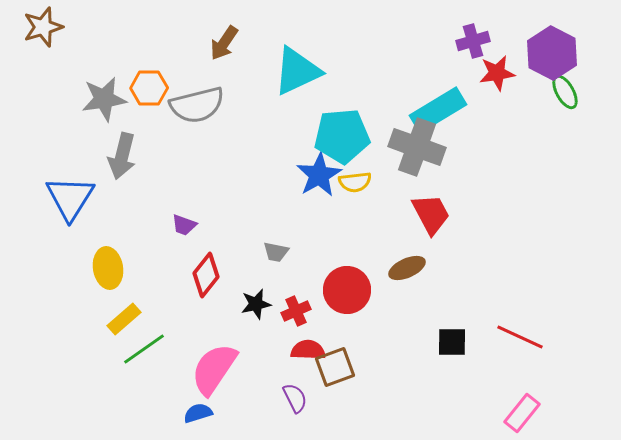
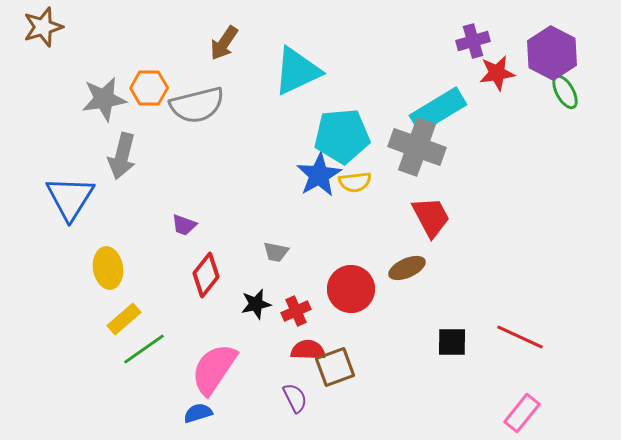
red trapezoid: moved 3 px down
red circle: moved 4 px right, 1 px up
